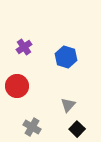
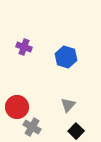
purple cross: rotated 35 degrees counterclockwise
red circle: moved 21 px down
black square: moved 1 px left, 2 px down
